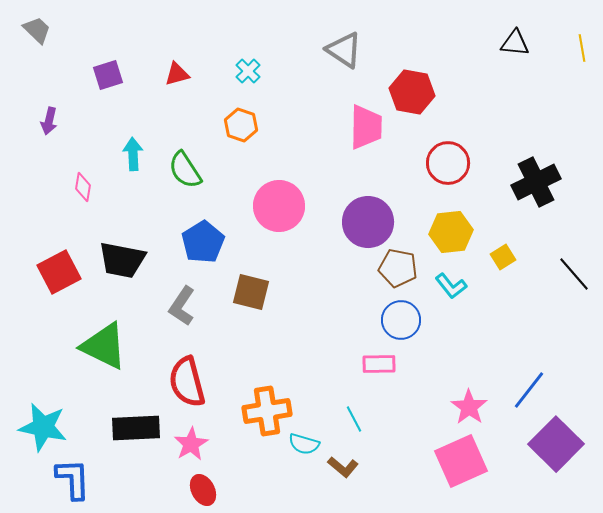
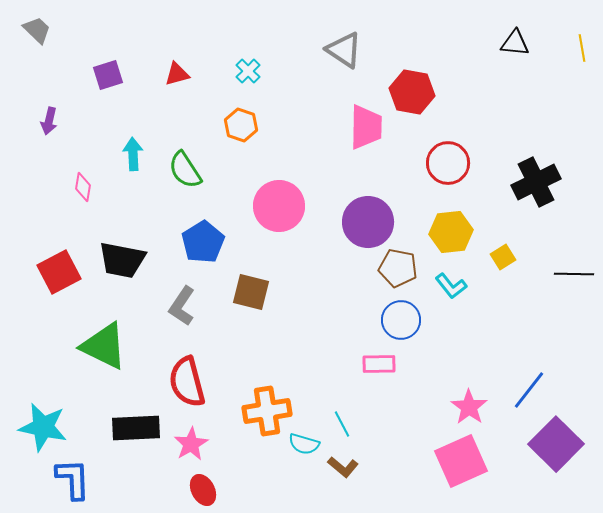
black line at (574, 274): rotated 48 degrees counterclockwise
cyan line at (354, 419): moved 12 px left, 5 px down
